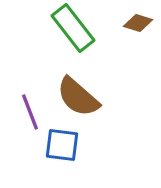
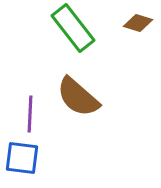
purple line: moved 2 px down; rotated 24 degrees clockwise
blue square: moved 40 px left, 13 px down
